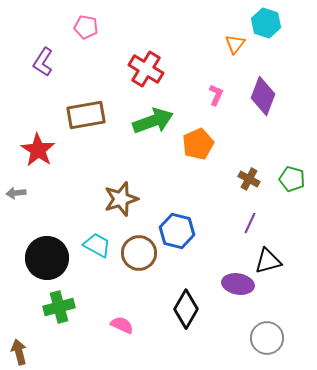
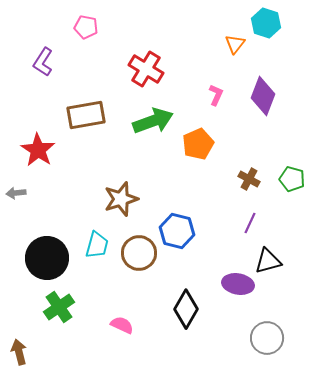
cyan trapezoid: rotated 76 degrees clockwise
green cross: rotated 20 degrees counterclockwise
